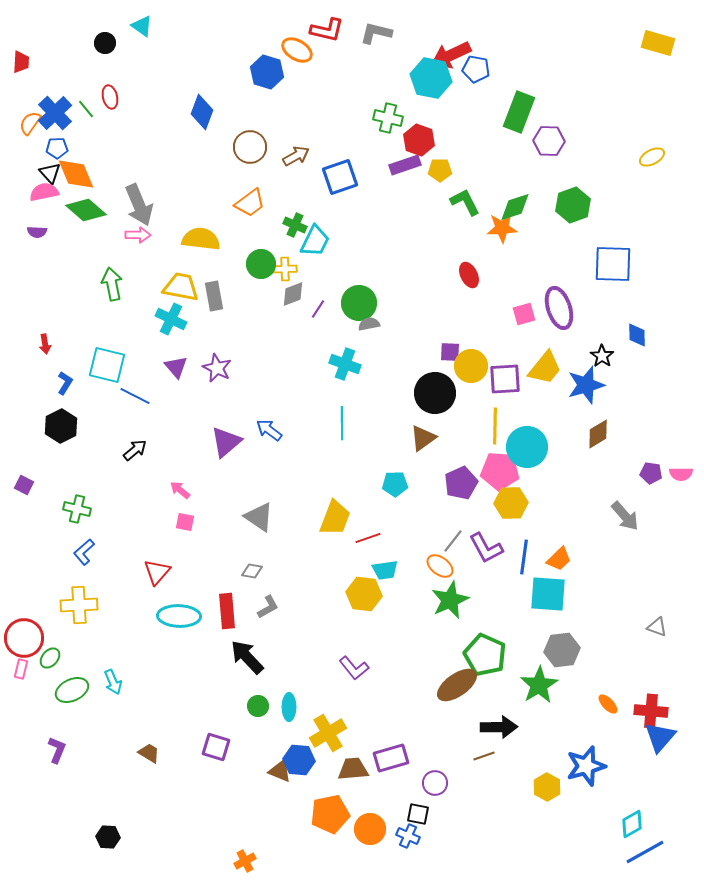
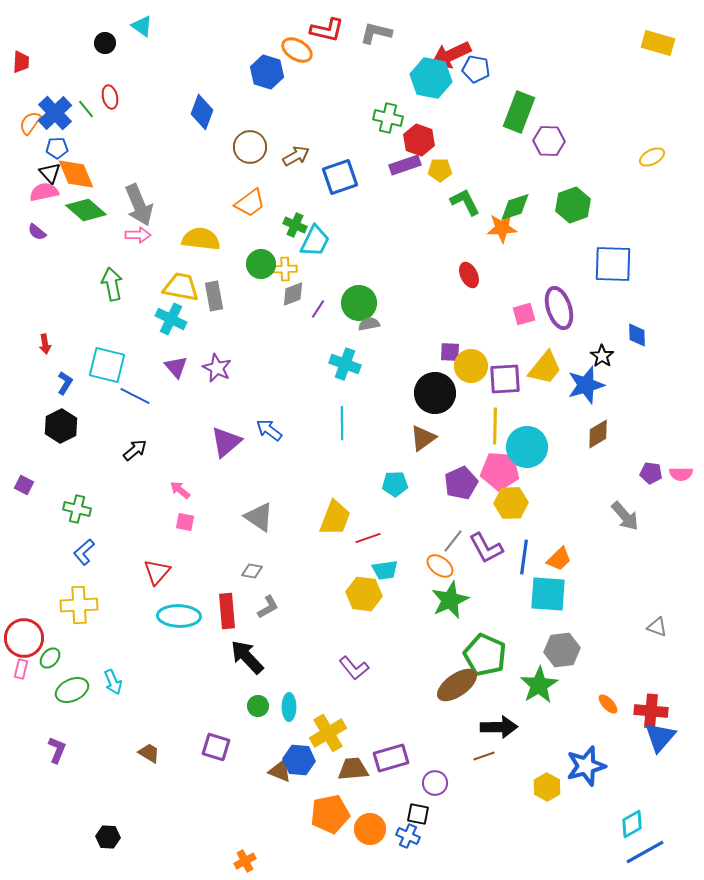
purple semicircle at (37, 232): rotated 36 degrees clockwise
